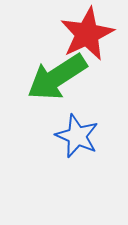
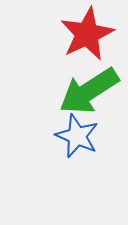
green arrow: moved 32 px right, 14 px down
